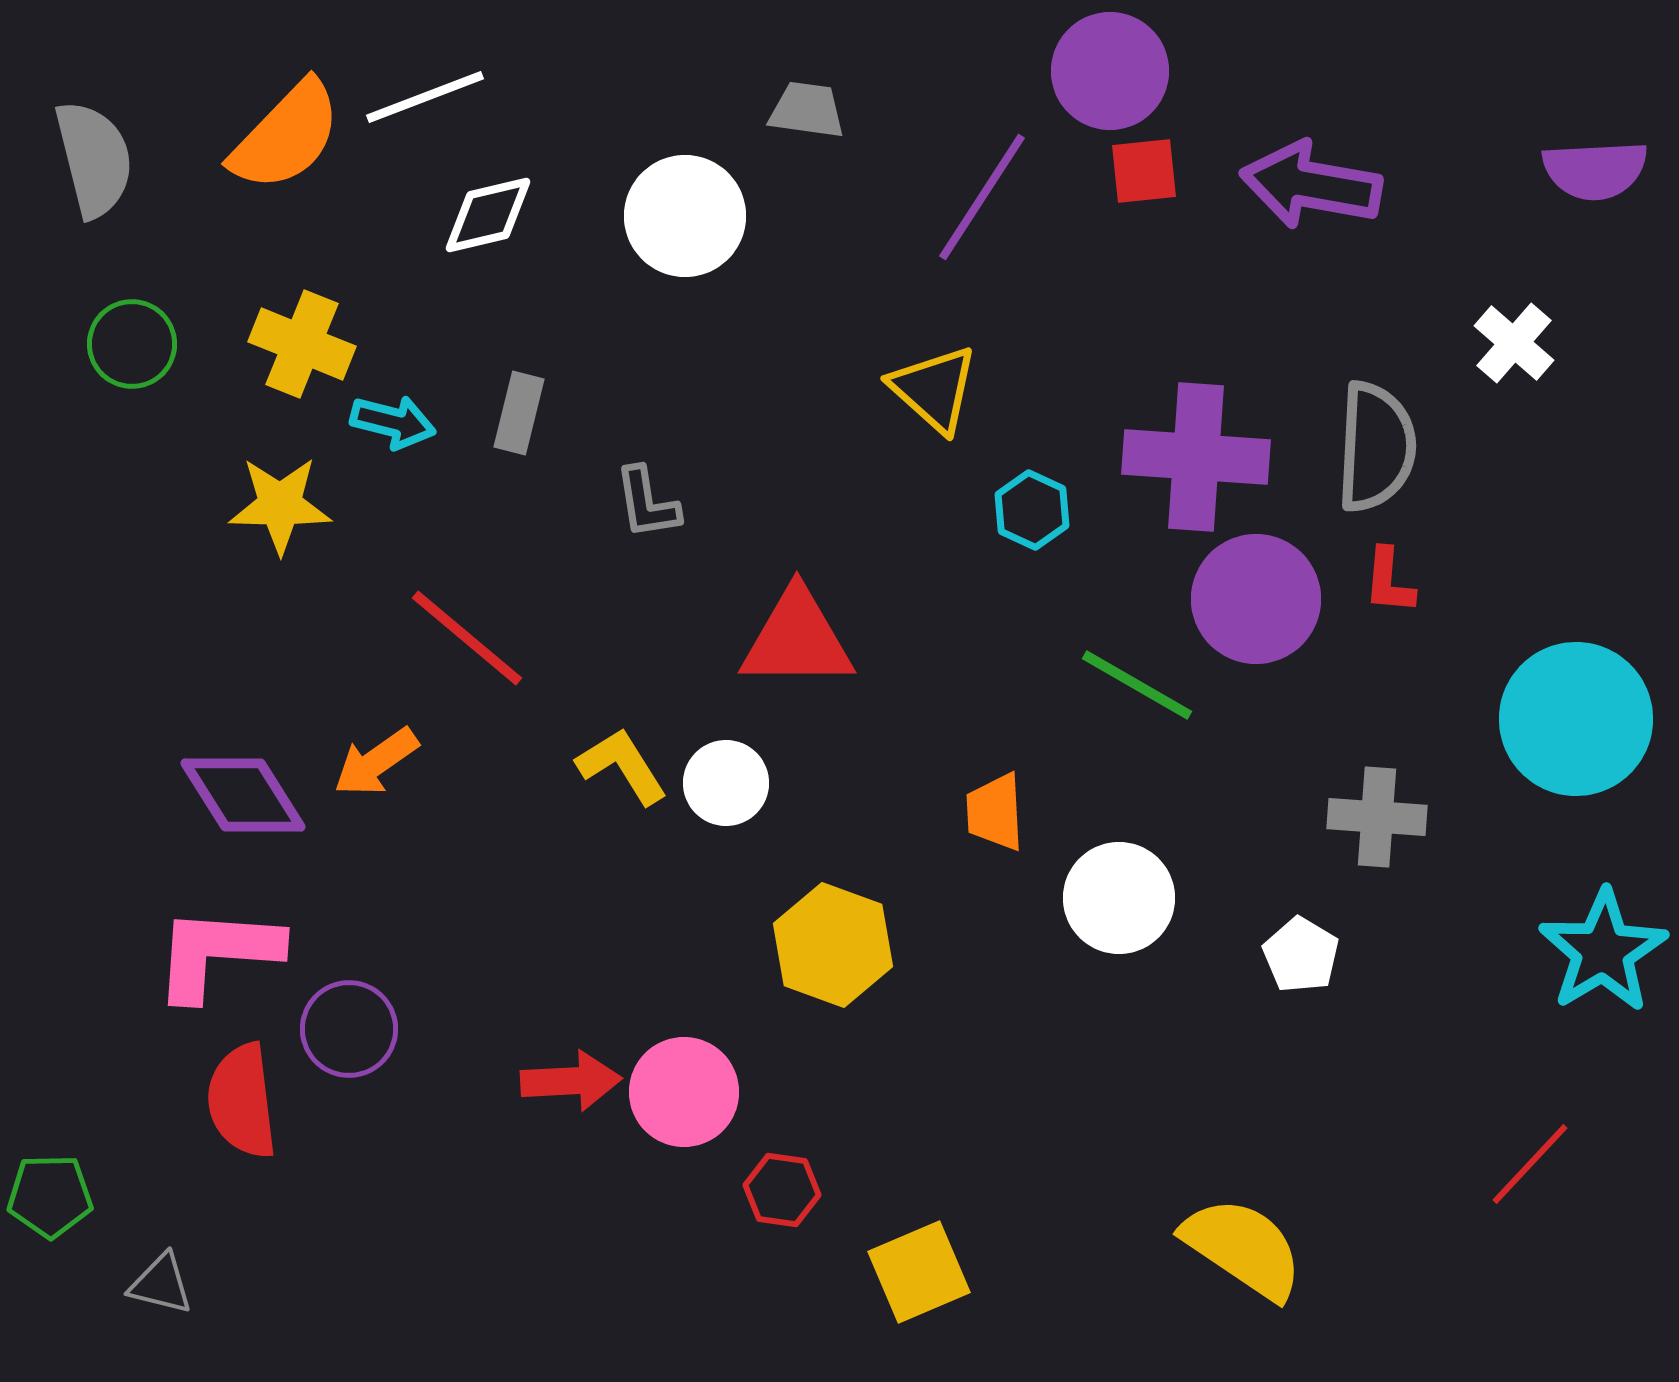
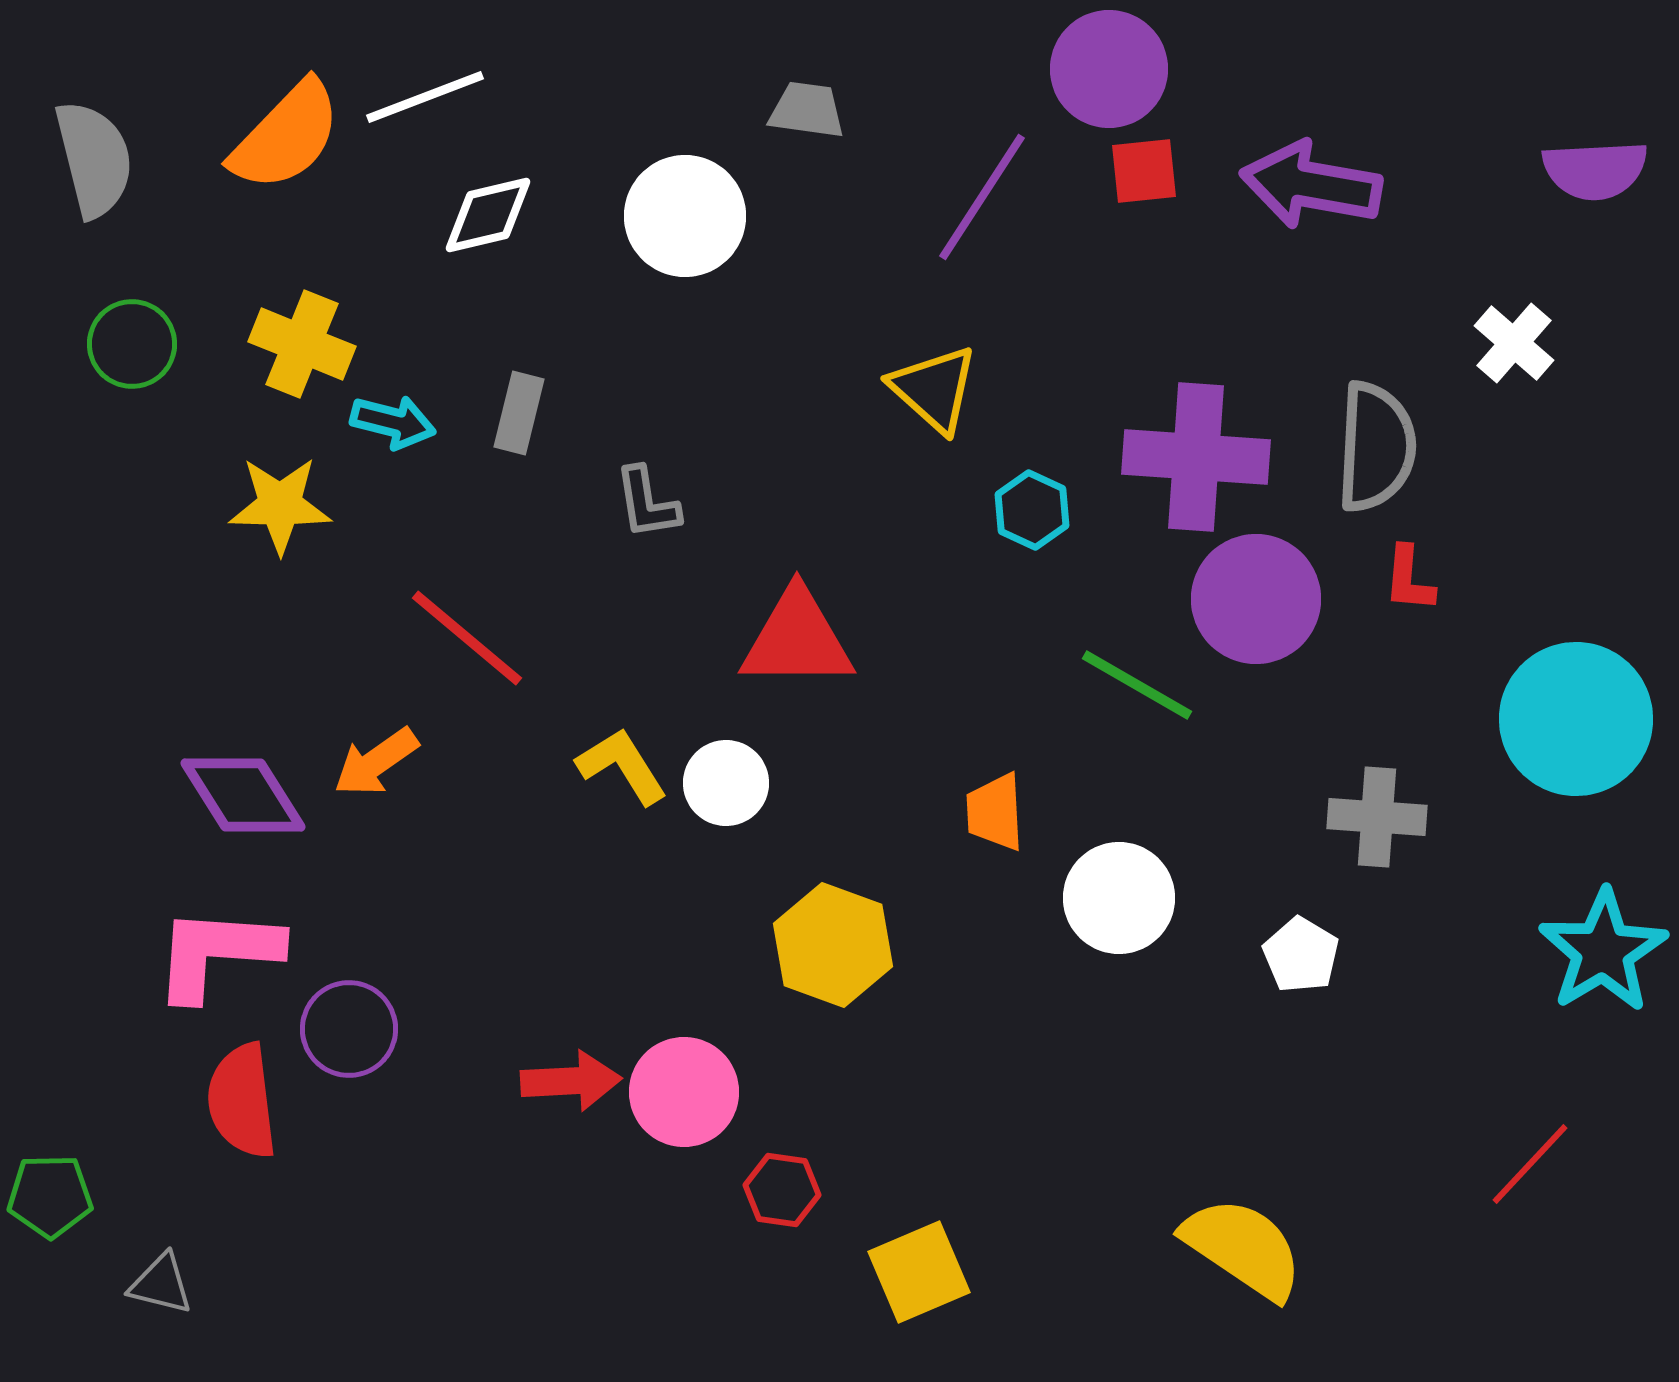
purple circle at (1110, 71): moved 1 px left, 2 px up
red L-shape at (1389, 581): moved 20 px right, 2 px up
